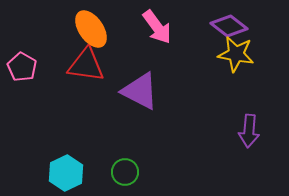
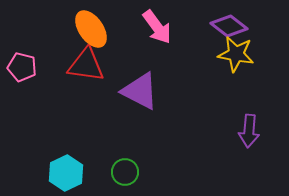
pink pentagon: rotated 16 degrees counterclockwise
